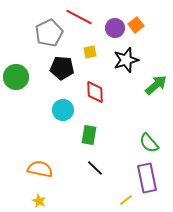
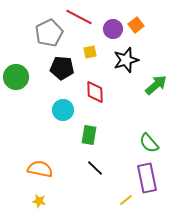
purple circle: moved 2 px left, 1 px down
yellow star: rotated 16 degrees counterclockwise
